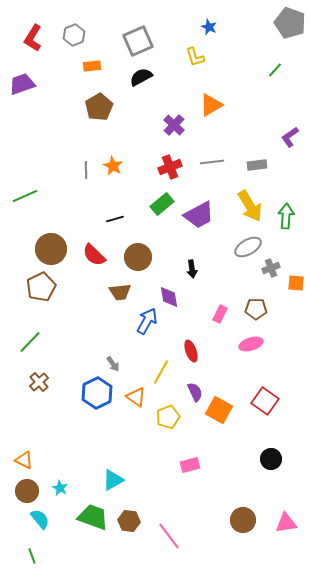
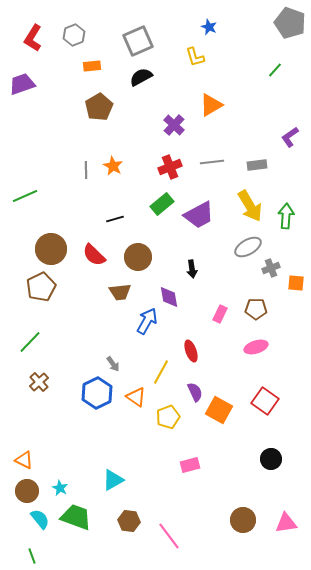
pink ellipse at (251, 344): moved 5 px right, 3 px down
green trapezoid at (93, 517): moved 17 px left
